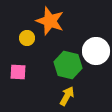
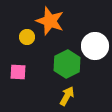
yellow circle: moved 1 px up
white circle: moved 1 px left, 5 px up
green hexagon: moved 1 px left, 1 px up; rotated 20 degrees clockwise
